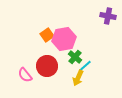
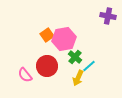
cyan line: moved 4 px right
